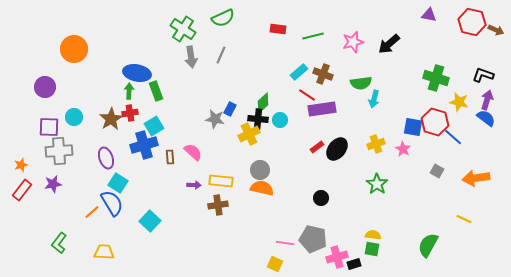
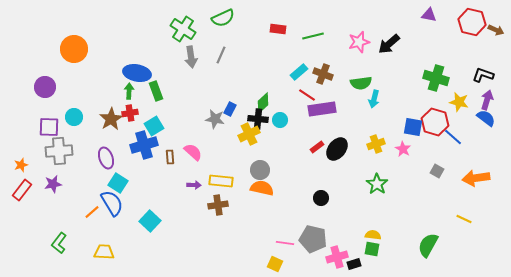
pink star at (353, 42): moved 6 px right
